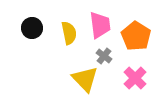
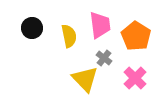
yellow semicircle: moved 3 px down
gray cross: moved 2 px down
